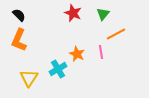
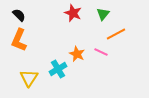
pink line: rotated 56 degrees counterclockwise
